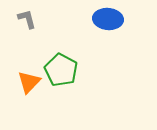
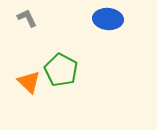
gray L-shape: moved 1 px up; rotated 10 degrees counterclockwise
orange triangle: rotated 30 degrees counterclockwise
